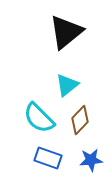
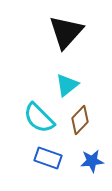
black triangle: rotated 9 degrees counterclockwise
blue star: moved 1 px right, 1 px down
